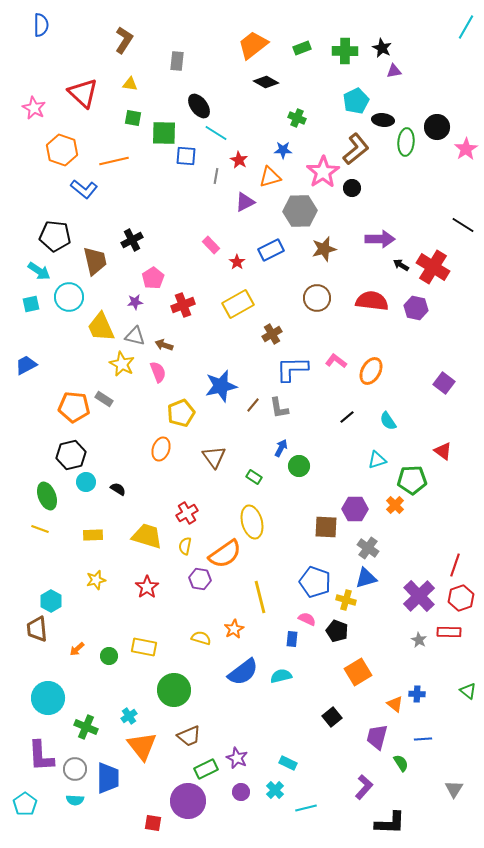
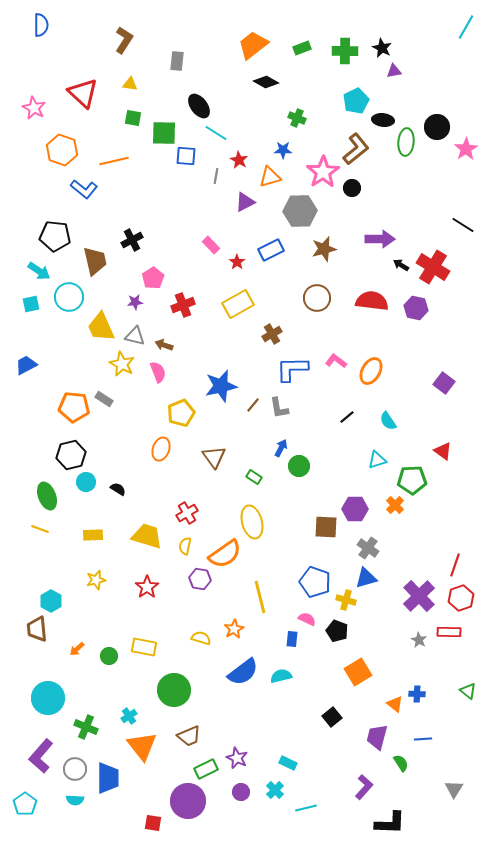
purple L-shape at (41, 756): rotated 44 degrees clockwise
